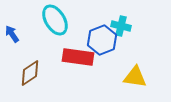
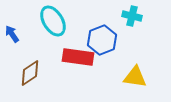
cyan ellipse: moved 2 px left, 1 px down
cyan cross: moved 11 px right, 10 px up
